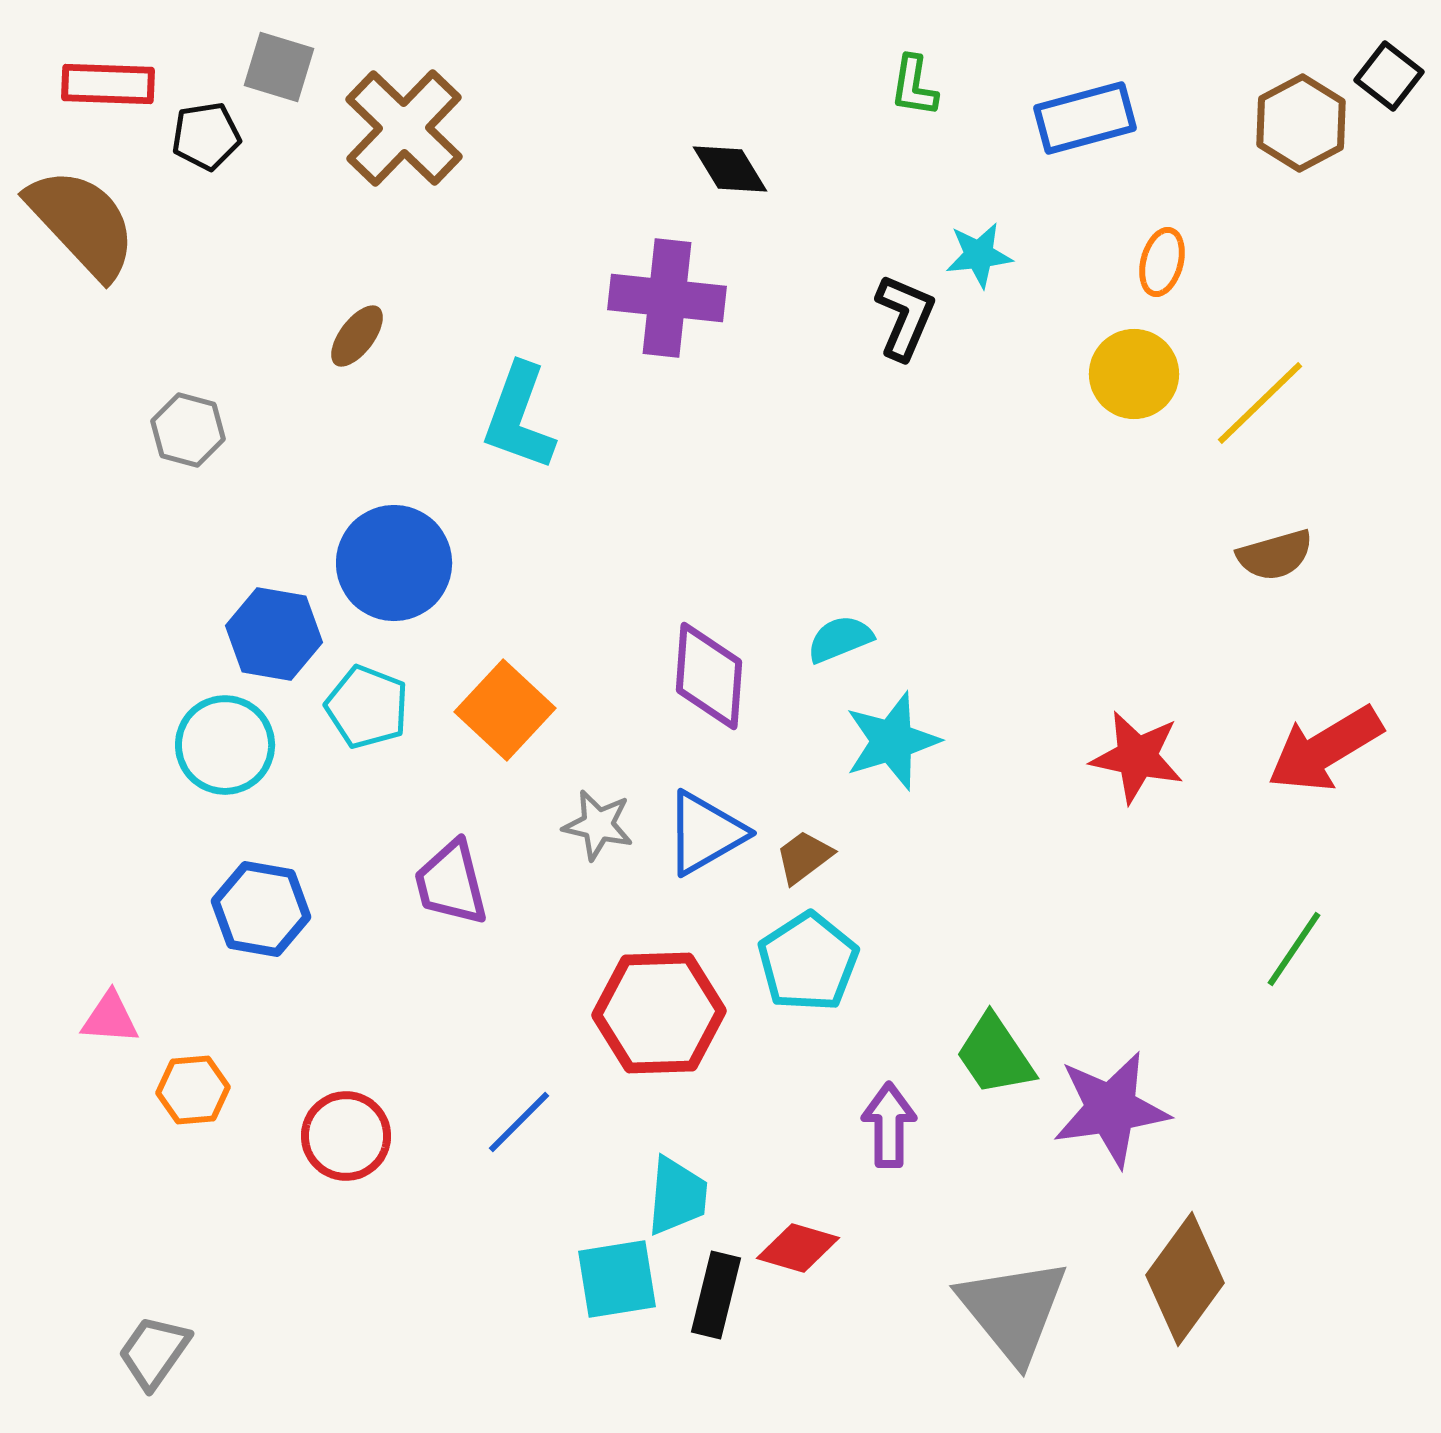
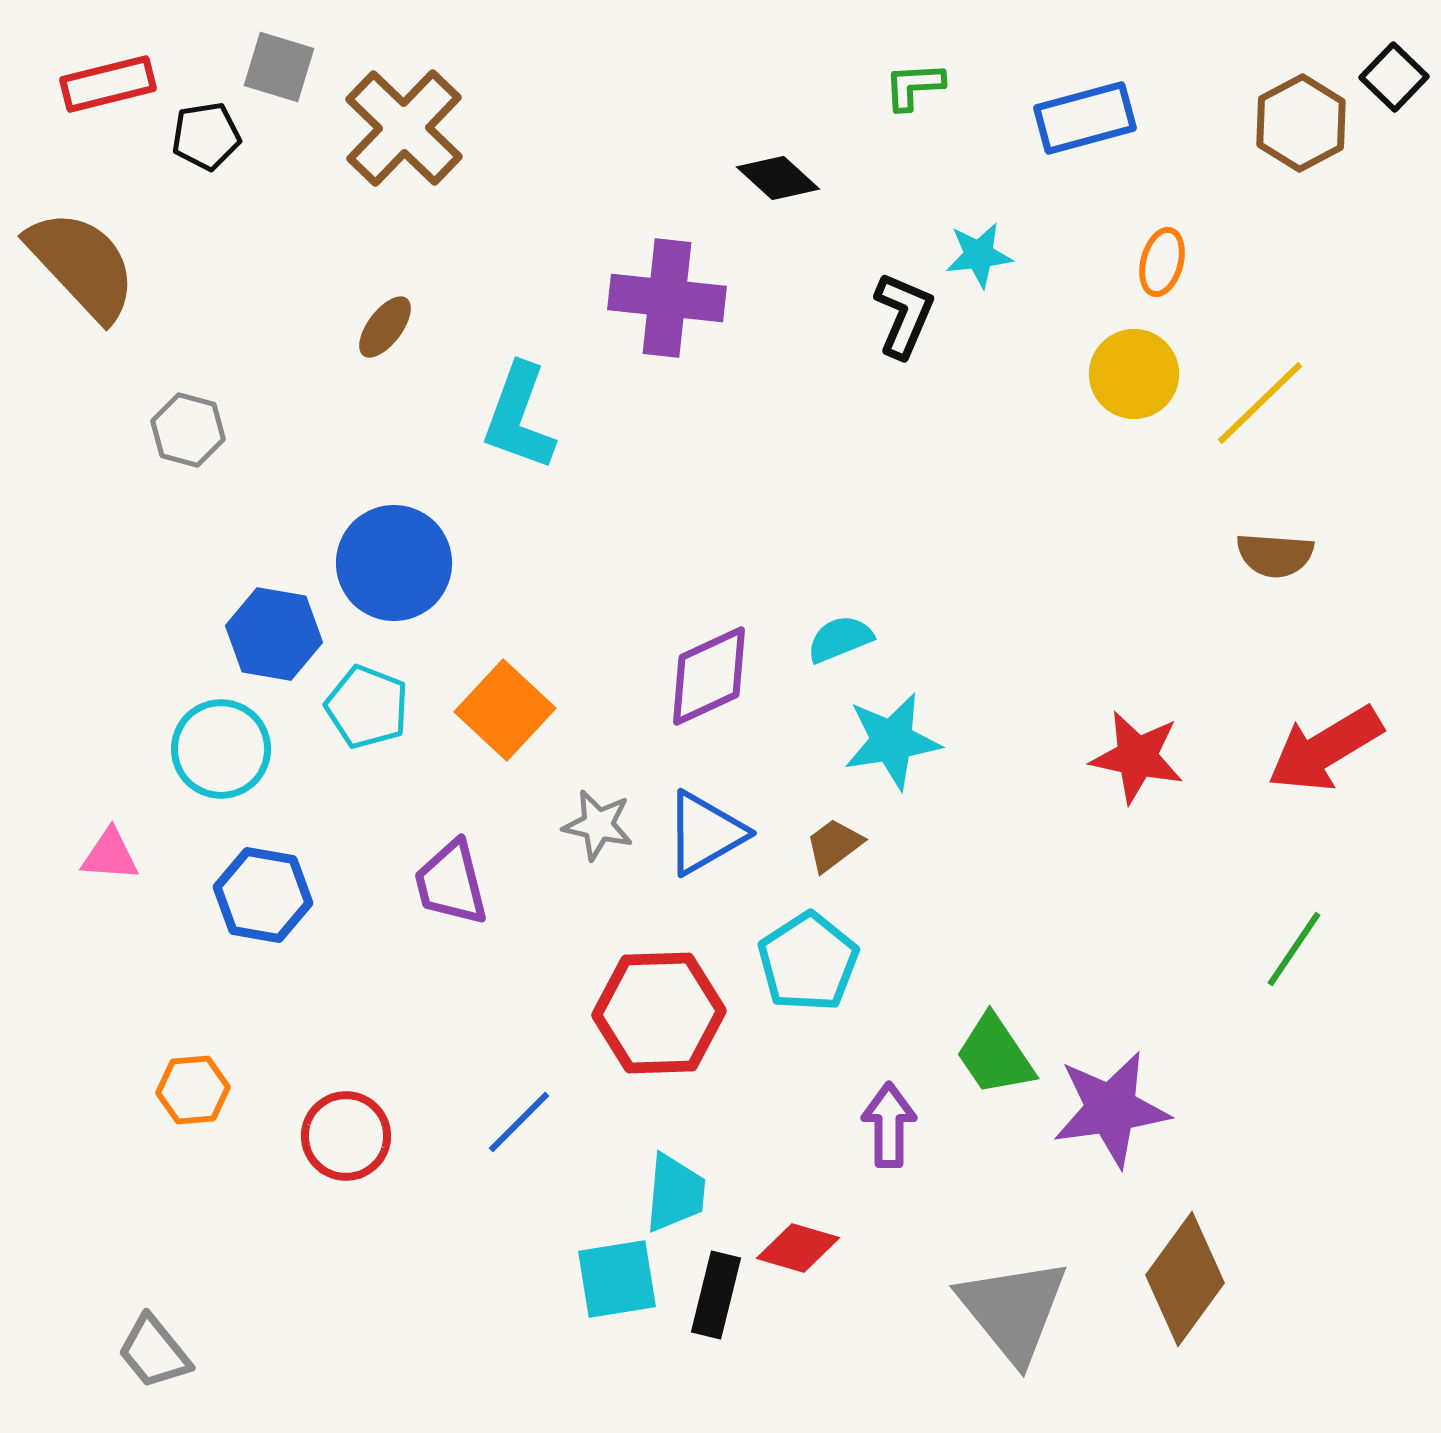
black square at (1389, 76): moved 5 px right, 1 px down; rotated 6 degrees clockwise
red rectangle at (108, 84): rotated 16 degrees counterclockwise
green L-shape at (914, 86): rotated 78 degrees clockwise
black diamond at (730, 169): moved 48 px right, 9 px down; rotated 16 degrees counterclockwise
brown semicircle at (82, 223): moved 42 px down
black L-shape at (905, 317): moved 1 px left, 2 px up
brown ellipse at (357, 336): moved 28 px right, 9 px up
brown semicircle at (1275, 555): rotated 20 degrees clockwise
purple diamond at (709, 676): rotated 61 degrees clockwise
cyan star at (892, 741): rotated 8 degrees clockwise
cyan circle at (225, 745): moved 4 px left, 4 px down
brown trapezoid at (804, 857): moved 30 px right, 12 px up
blue hexagon at (261, 909): moved 2 px right, 14 px up
pink triangle at (110, 1018): moved 163 px up
cyan trapezoid at (677, 1196): moved 2 px left, 3 px up
gray trapezoid at (154, 1352): rotated 74 degrees counterclockwise
